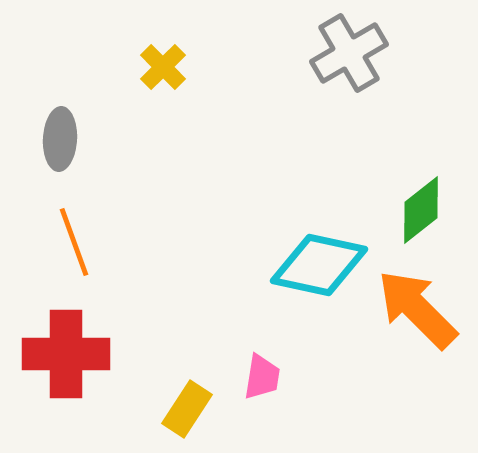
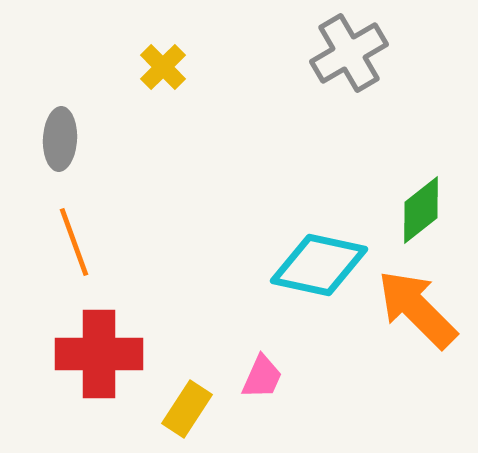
red cross: moved 33 px right
pink trapezoid: rotated 15 degrees clockwise
